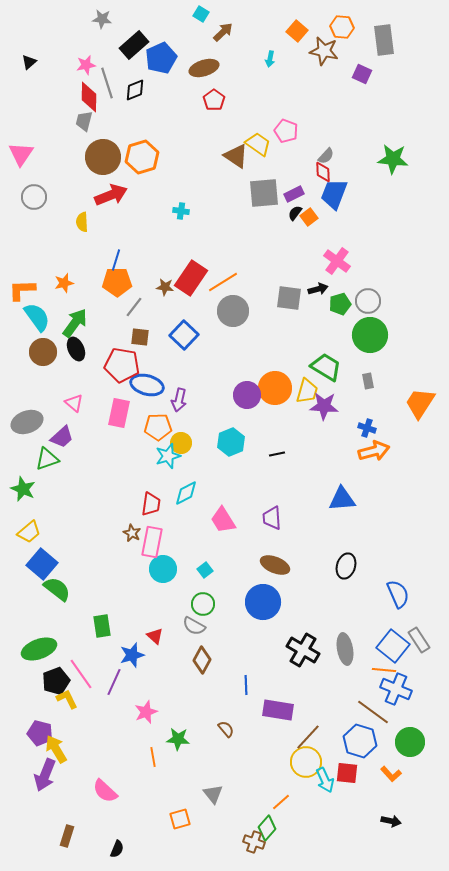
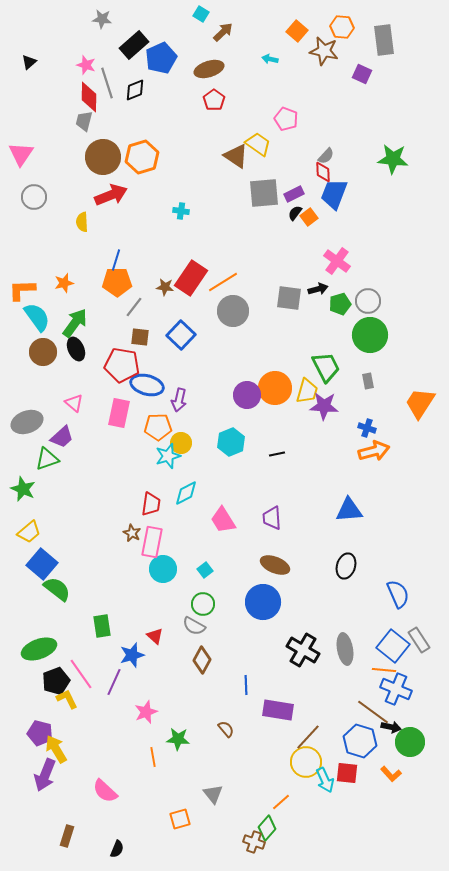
cyan arrow at (270, 59): rotated 91 degrees clockwise
pink star at (86, 65): rotated 30 degrees clockwise
brown ellipse at (204, 68): moved 5 px right, 1 px down
pink pentagon at (286, 131): moved 12 px up
blue square at (184, 335): moved 3 px left
green trapezoid at (326, 367): rotated 32 degrees clockwise
blue triangle at (342, 499): moved 7 px right, 11 px down
black arrow at (391, 821): moved 94 px up
